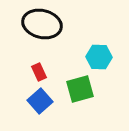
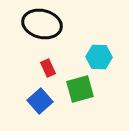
red rectangle: moved 9 px right, 4 px up
